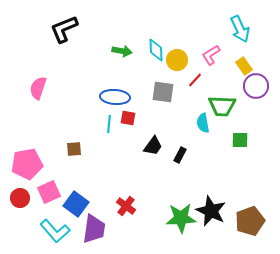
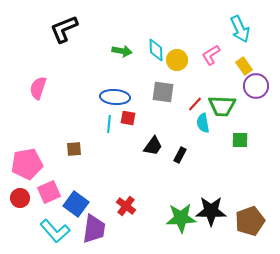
red line: moved 24 px down
black star: rotated 24 degrees counterclockwise
